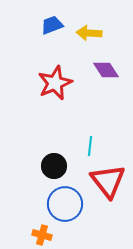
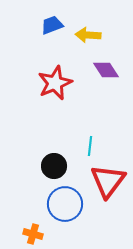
yellow arrow: moved 1 px left, 2 px down
red triangle: rotated 15 degrees clockwise
orange cross: moved 9 px left, 1 px up
